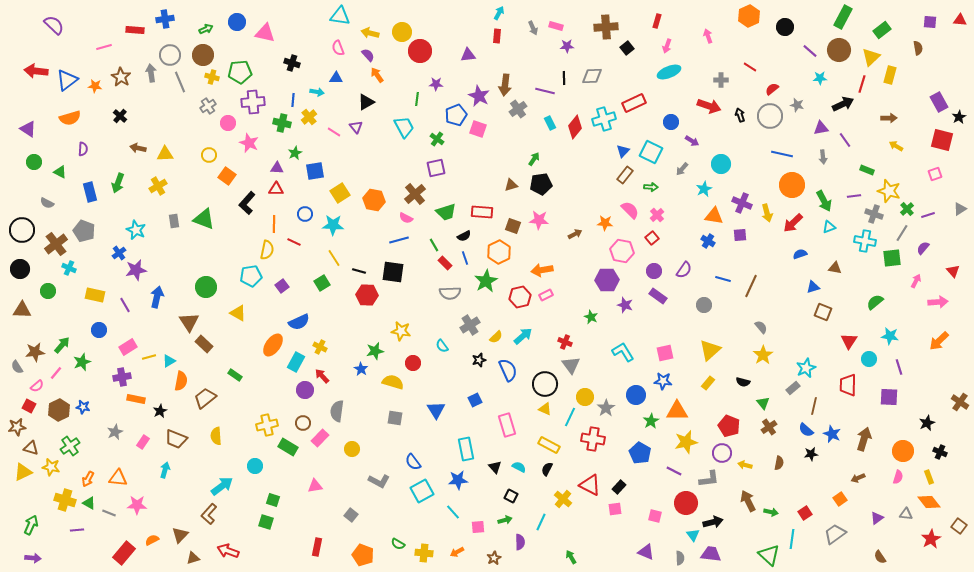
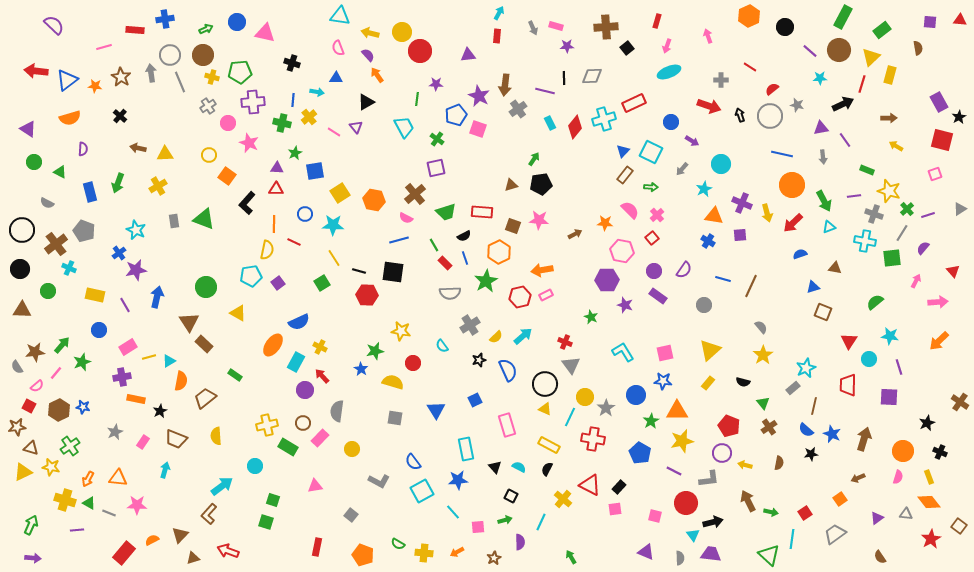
purple square at (282, 286): moved 4 px left, 3 px up
yellow star at (686, 442): moved 4 px left, 1 px up
